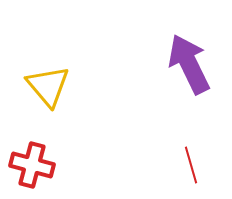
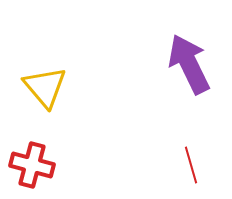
yellow triangle: moved 3 px left, 1 px down
